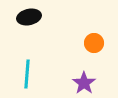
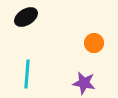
black ellipse: moved 3 px left; rotated 20 degrees counterclockwise
purple star: rotated 25 degrees counterclockwise
